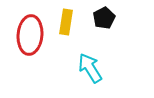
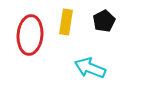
black pentagon: moved 3 px down
cyan arrow: rotated 36 degrees counterclockwise
